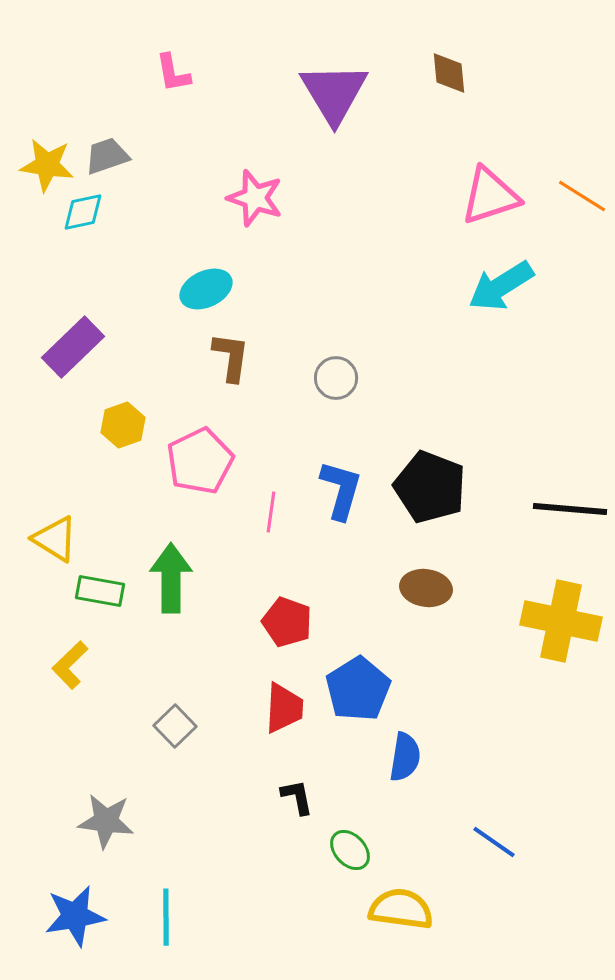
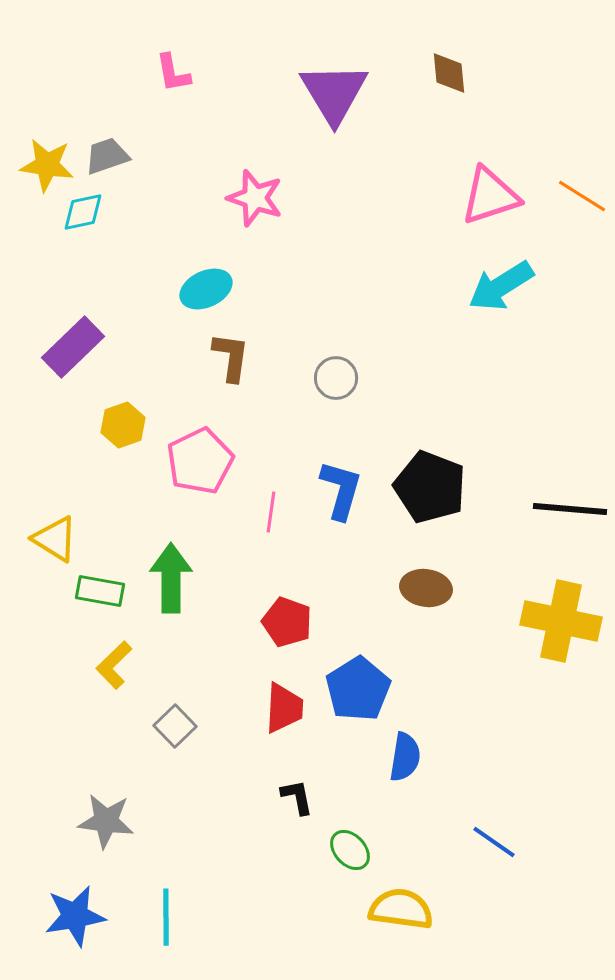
yellow L-shape: moved 44 px right
